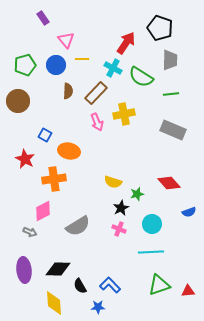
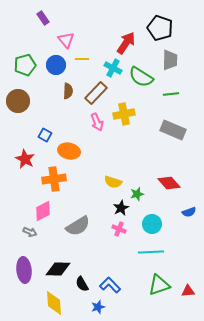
black semicircle: moved 2 px right, 2 px up
blue star: rotated 16 degrees counterclockwise
